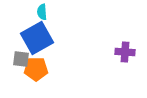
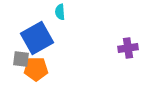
cyan semicircle: moved 18 px right
purple cross: moved 3 px right, 4 px up; rotated 12 degrees counterclockwise
